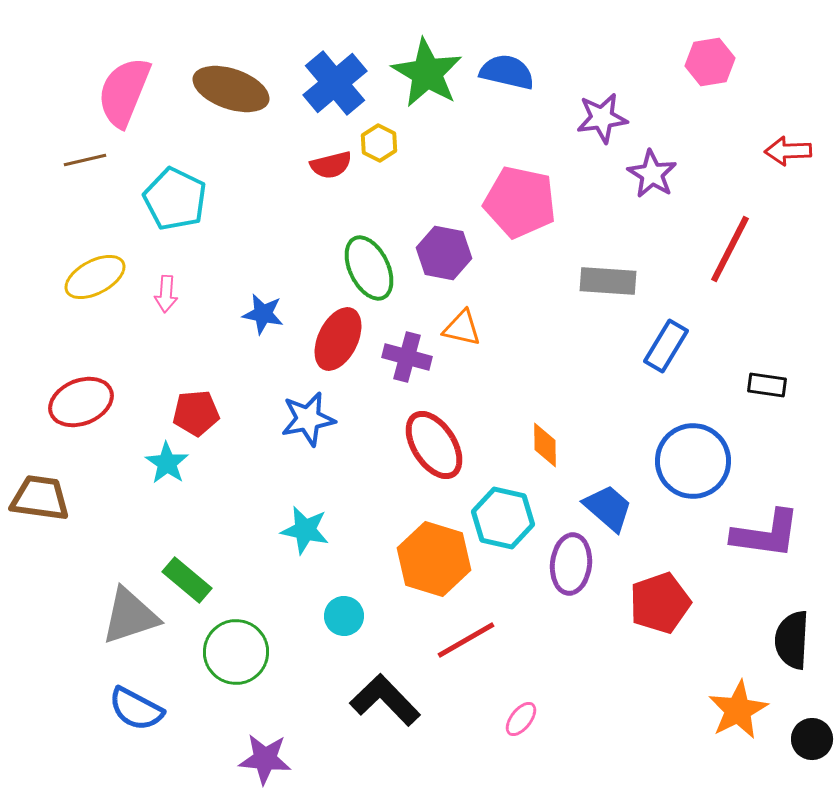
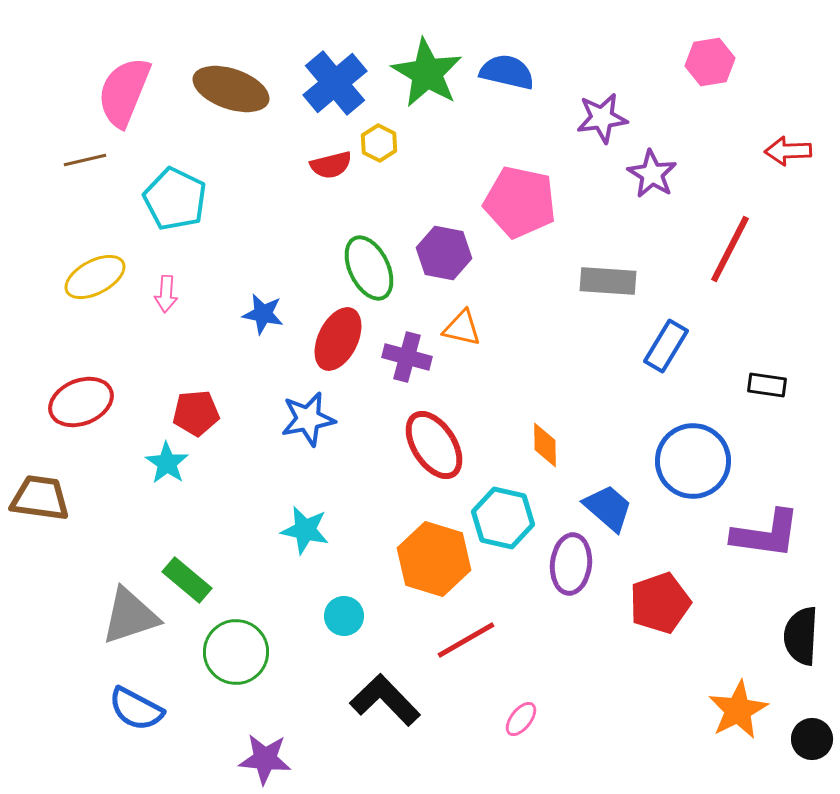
black semicircle at (792, 640): moved 9 px right, 4 px up
